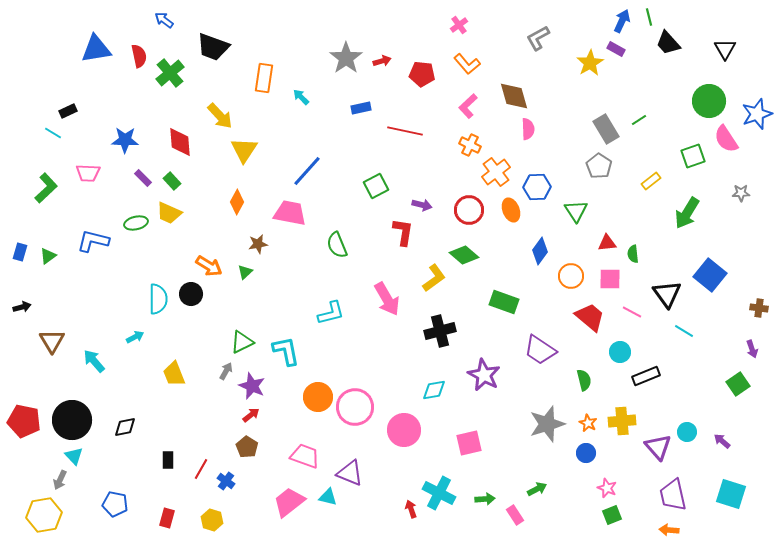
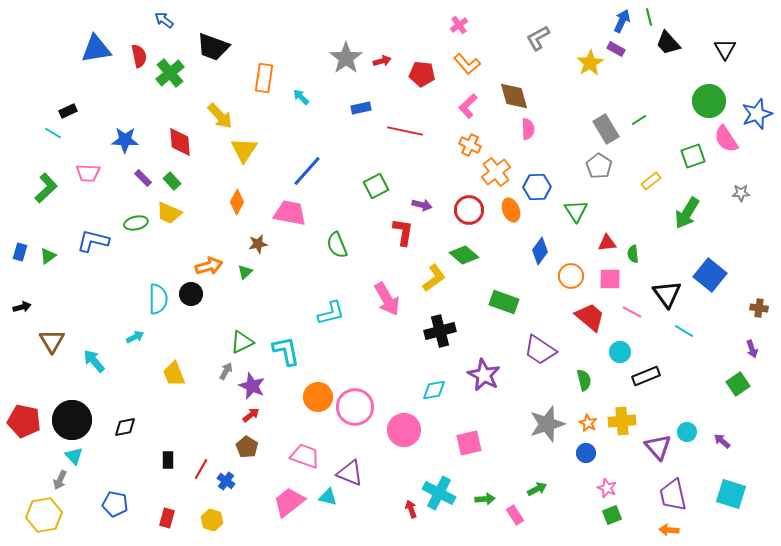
orange arrow at (209, 266): rotated 48 degrees counterclockwise
